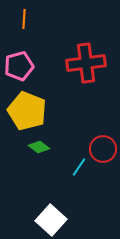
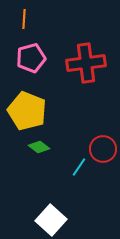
pink pentagon: moved 12 px right, 8 px up
